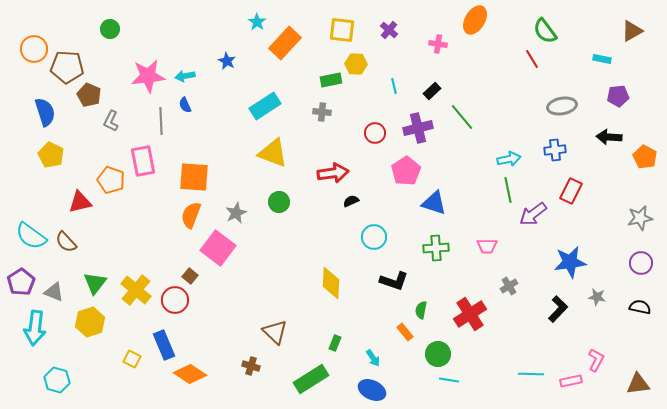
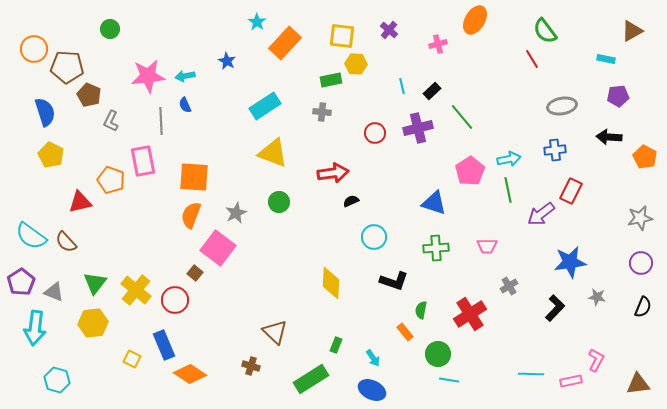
yellow square at (342, 30): moved 6 px down
pink cross at (438, 44): rotated 24 degrees counterclockwise
cyan rectangle at (602, 59): moved 4 px right
cyan line at (394, 86): moved 8 px right
pink pentagon at (406, 171): moved 64 px right
purple arrow at (533, 214): moved 8 px right
brown square at (190, 276): moved 5 px right, 3 px up
black semicircle at (640, 307): moved 3 px right; rotated 100 degrees clockwise
black L-shape at (558, 309): moved 3 px left, 1 px up
yellow hexagon at (90, 322): moved 3 px right, 1 px down; rotated 12 degrees clockwise
green rectangle at (335, 343): moved 1 px right, 2 px down
